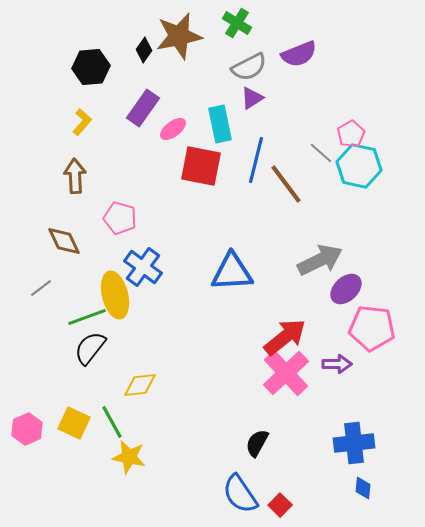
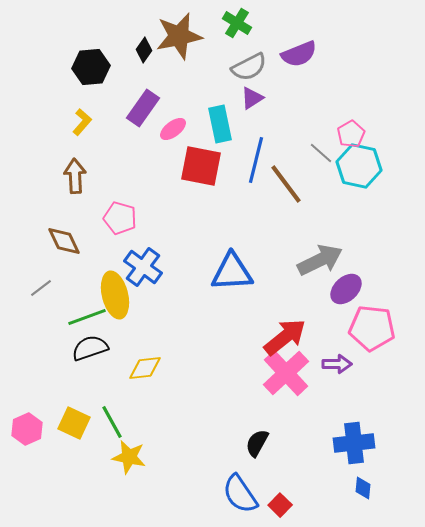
black semicircle at (90, 348): rotated 33 degrees clockwise
yellow diamond at (140, 385): moved 5 px right, 17 px up
